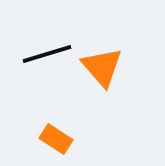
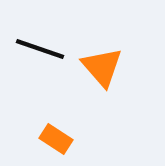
black line: moved 7 px left, 5 px up; rotated 36 degrees clockwise
